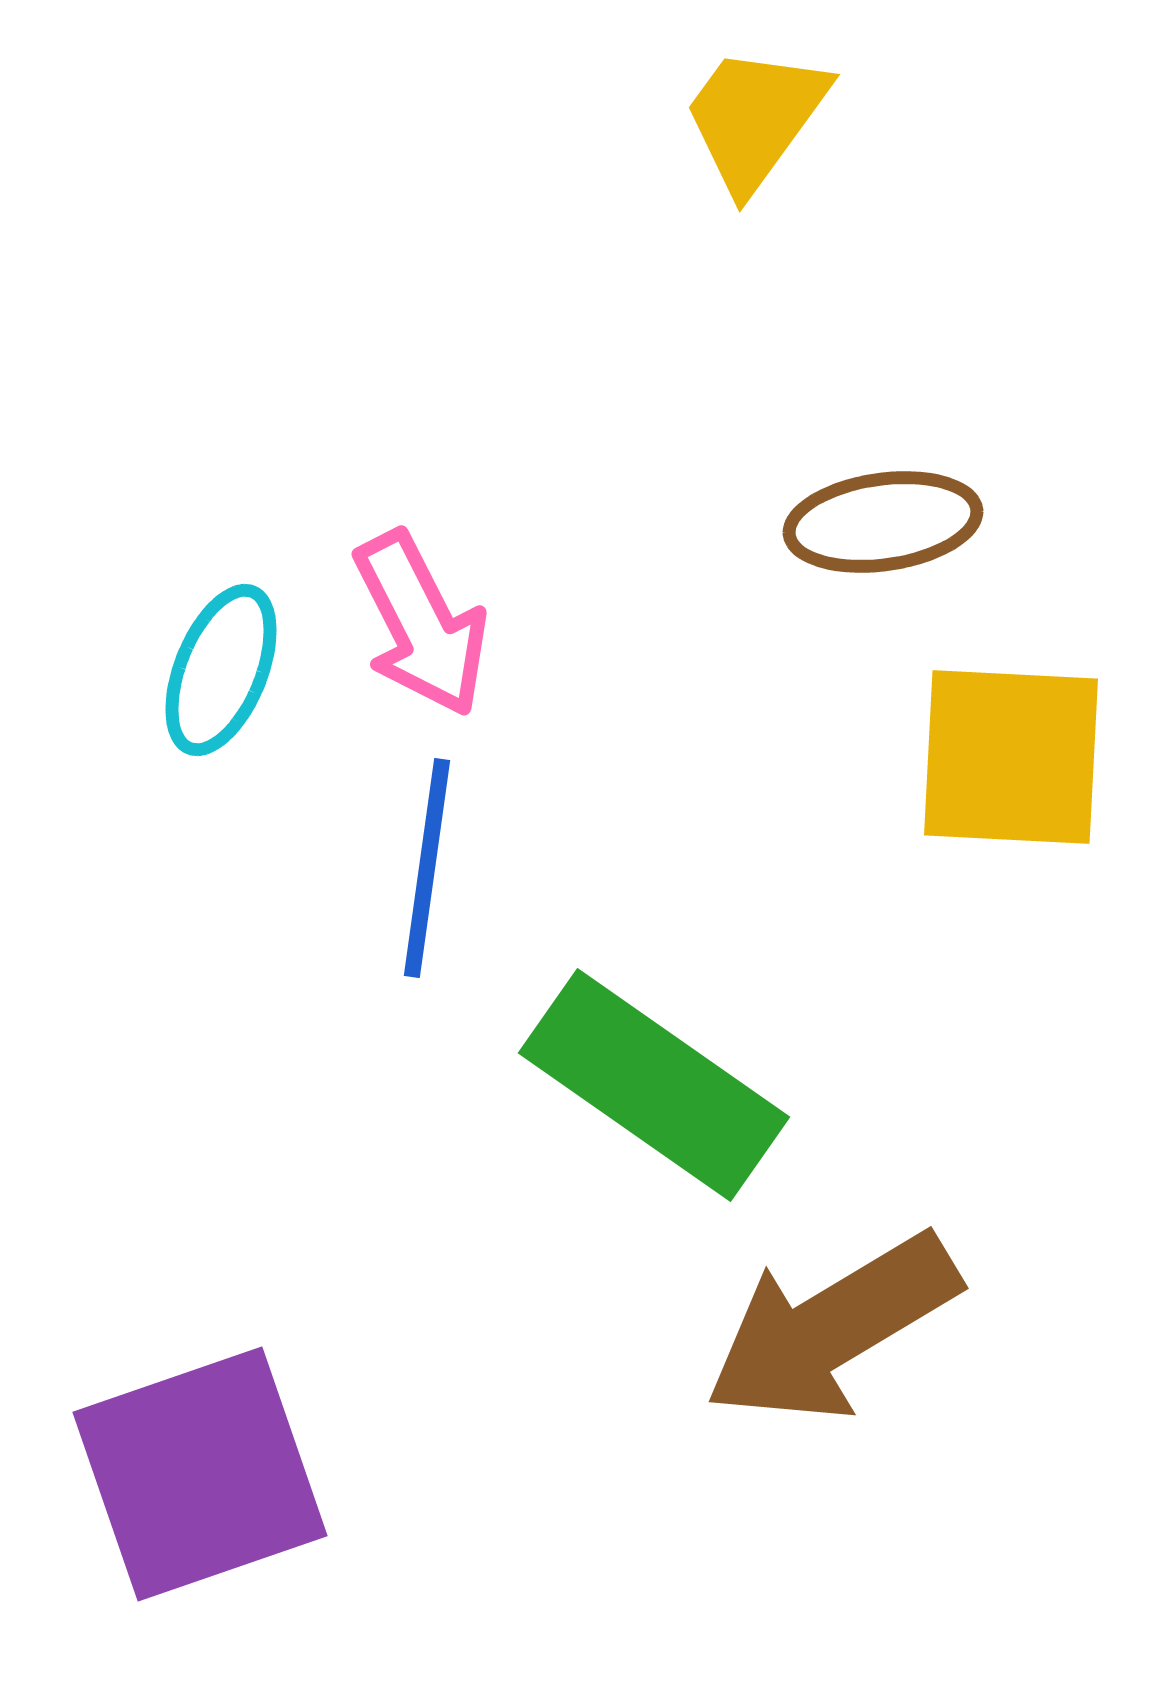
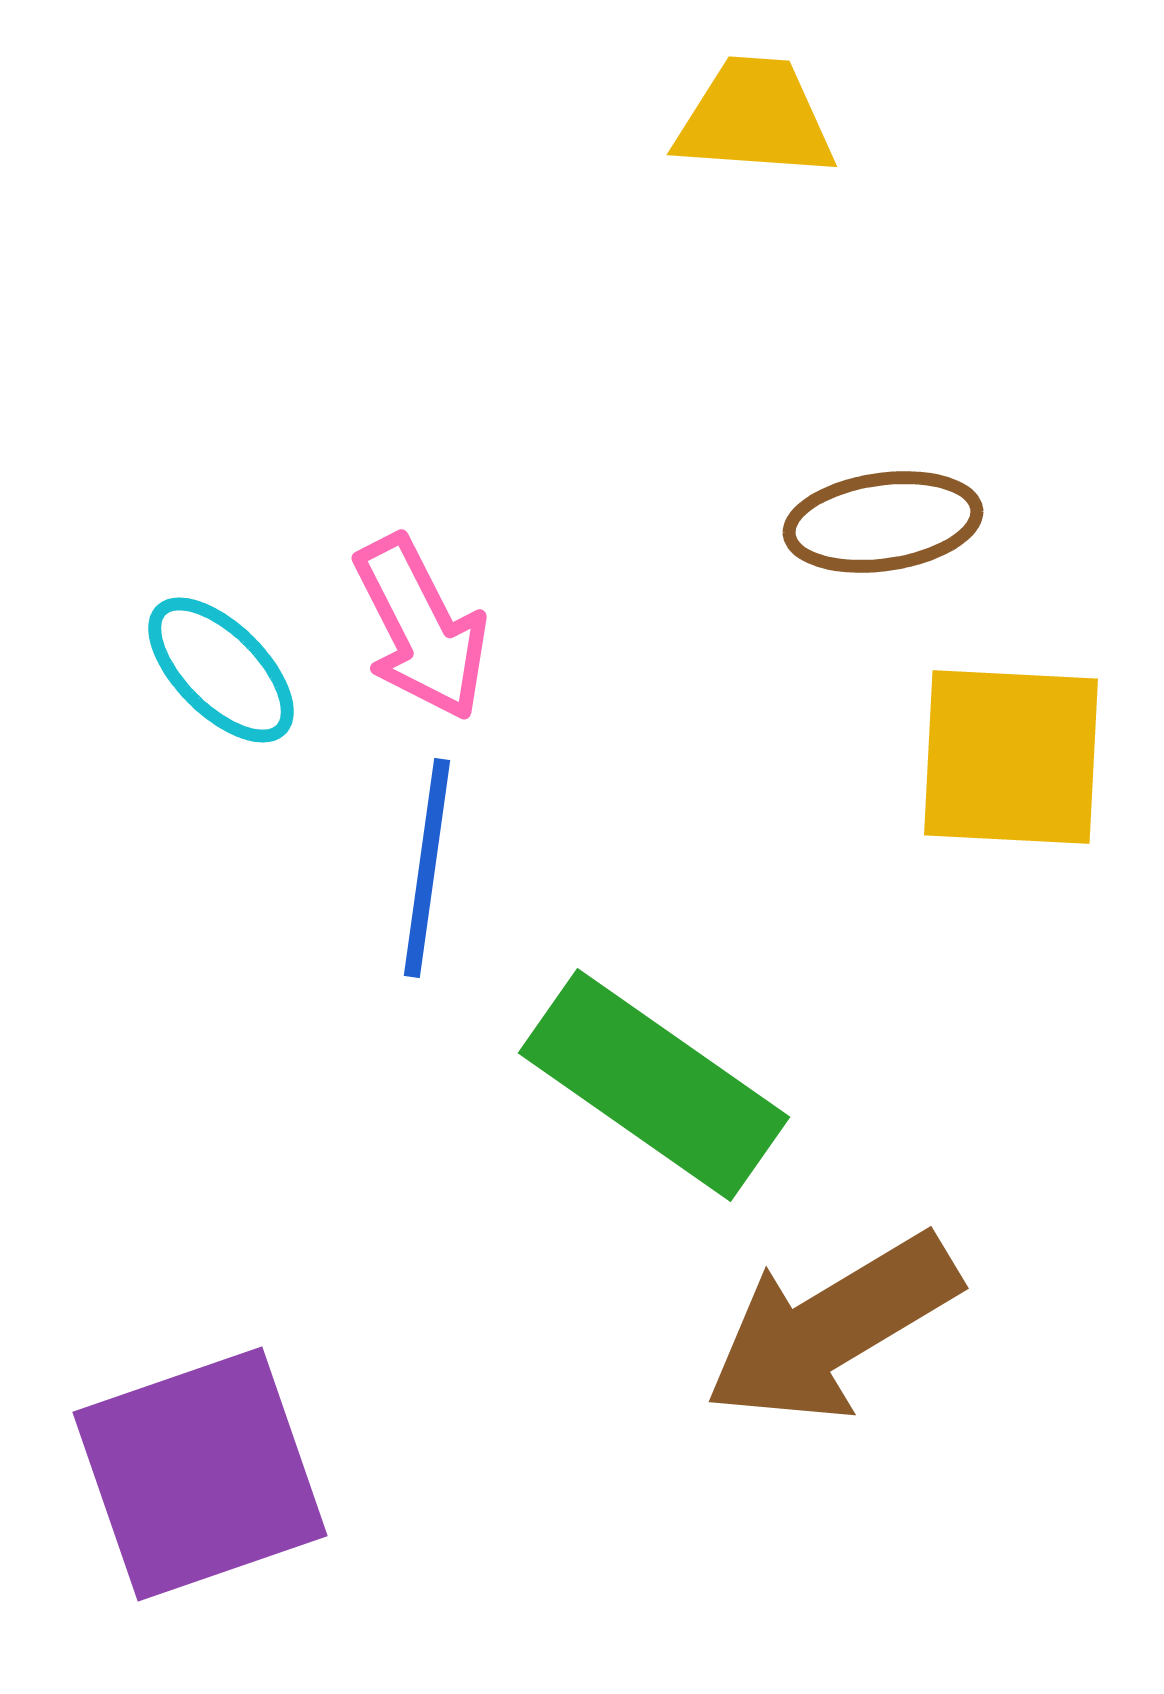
yellow trapezoid: rotated 58 degrees clockwise
pink arrow: moved 4 px down
cyan ellipse: rotated 67 degrees counterclockwise
